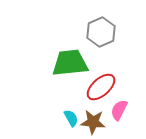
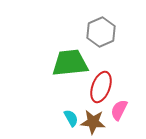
red ellipse: rotated 28 degrees counterclockwise
